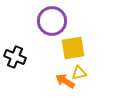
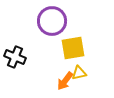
orange arrow: rotated 84 degrees counterclockwise
